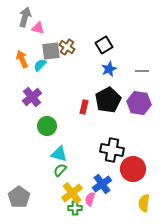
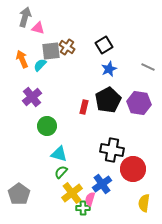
gray line: moved 6 px right, 4 px up; rotated 24 degrees clockwise
green semicircle: moved 1 px right, 2 px down
gray pentagon: moved 3 px up
green cross: moved 8 px right
